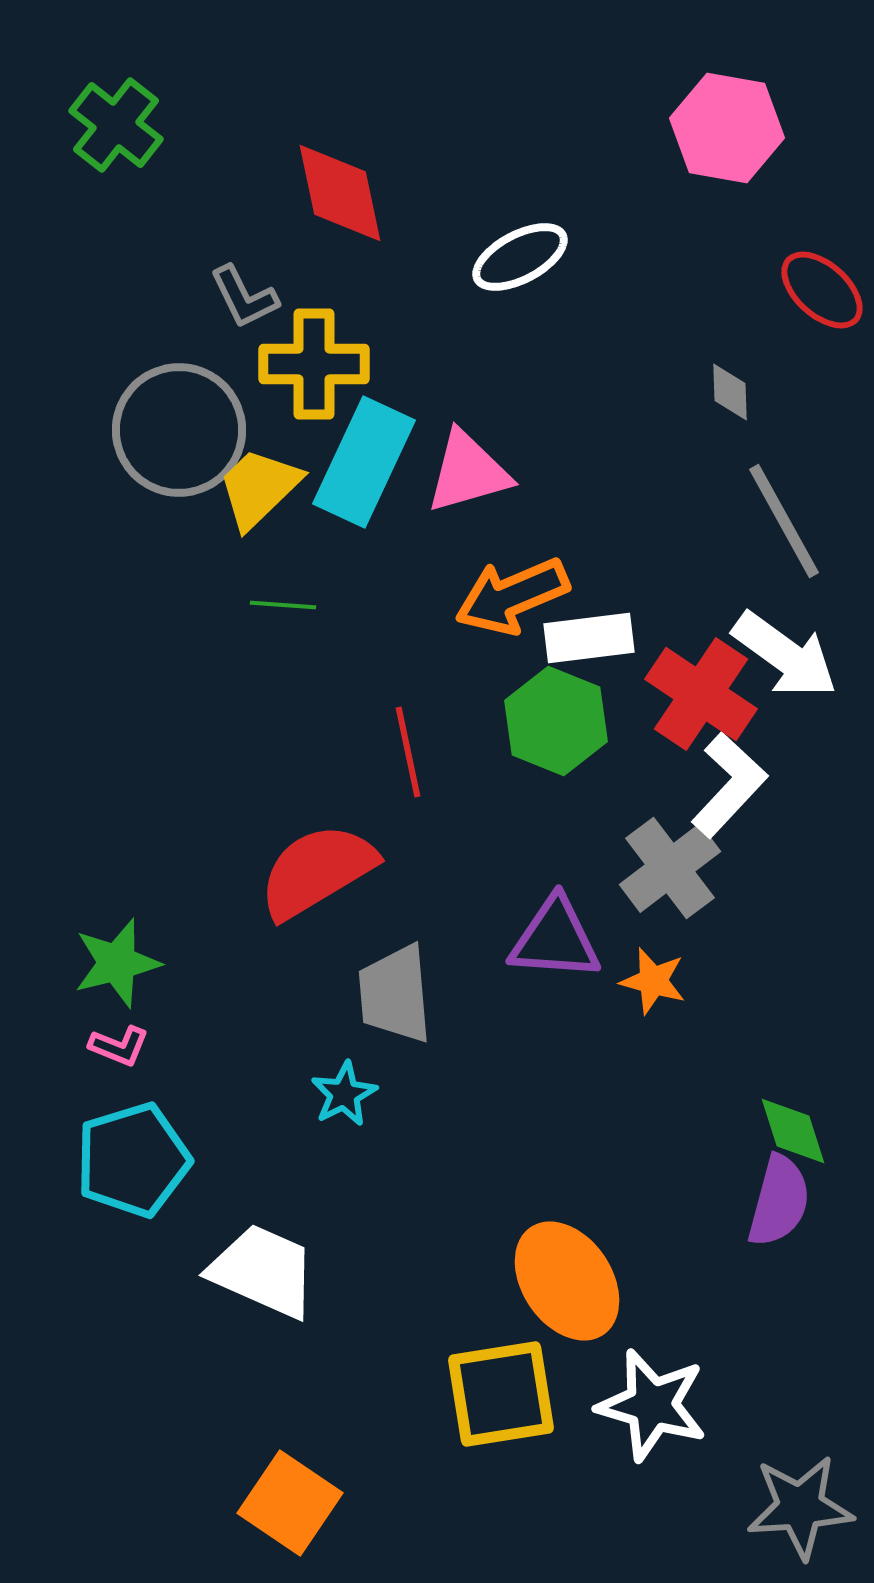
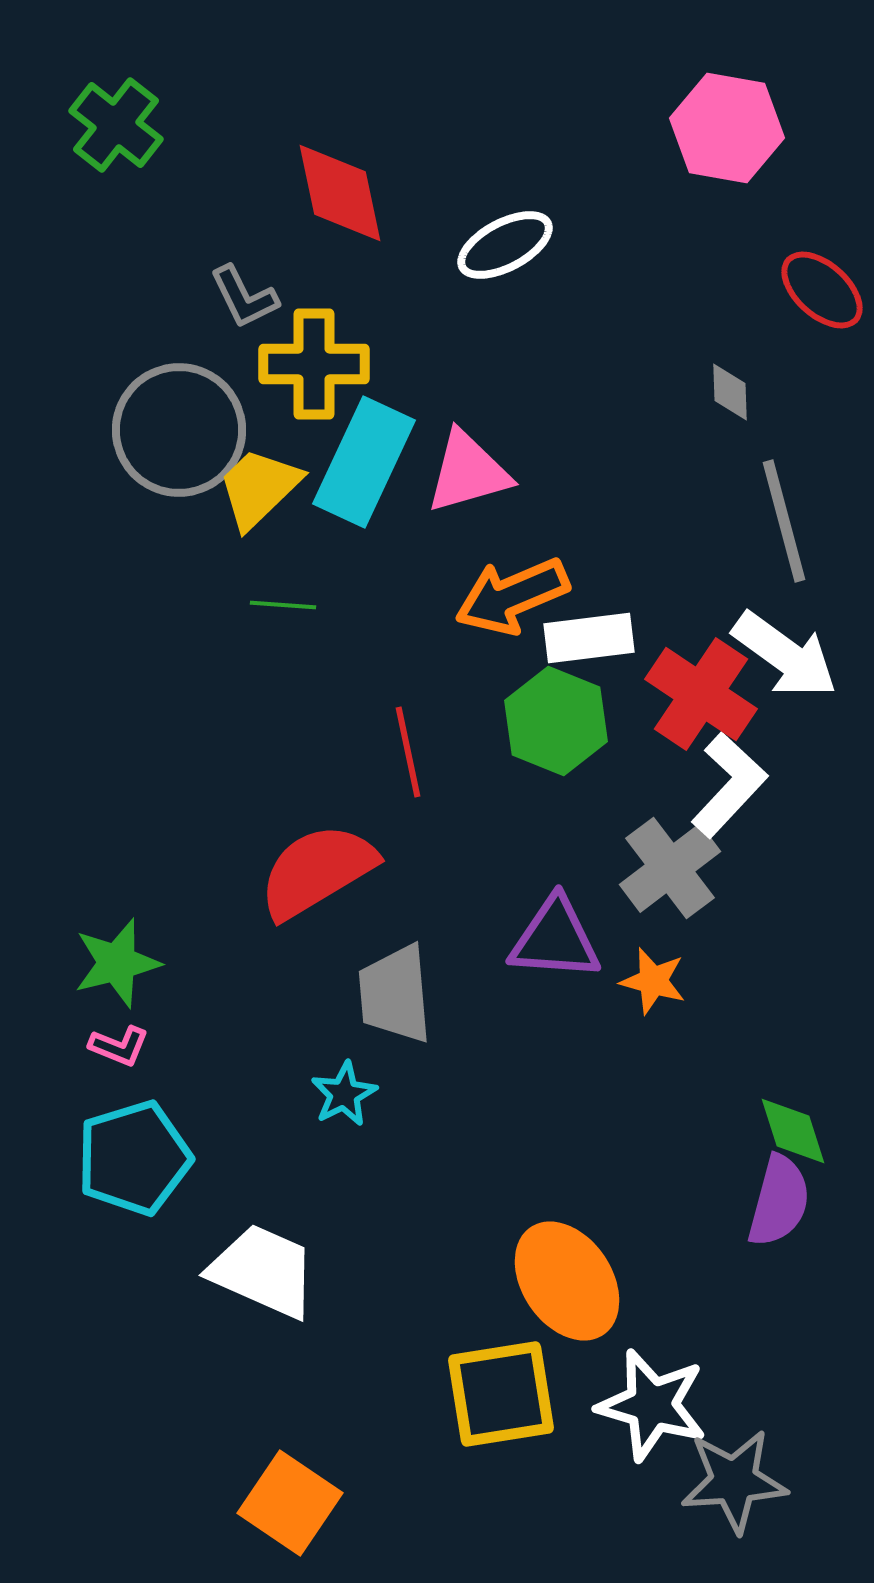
white ellipse: moved 15 px left, 12 px up
gray line: rotated 14 degrees clockwise
cyan pentagon: moved 1 px right, 2 px up
gray star: moved 66 px left, 26 px up
